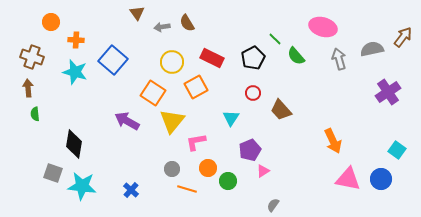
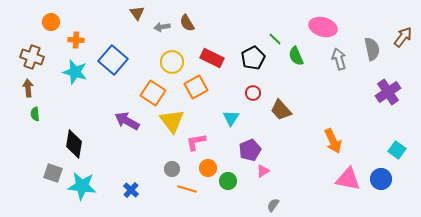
gray semicircle at (372, 49): rotated 90 degrees clockwise
green semicircle at (296, 56): rotated 18 degrees clockwise
yellow triangle at (172, 121): rotated 16 degrees counterclockwise
